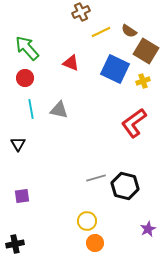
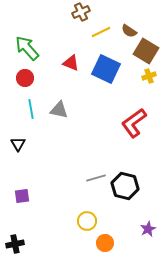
blue square: moved 9 px left
yellow cross: moved 6 px right, 5 px up
orange circle: moved 10 px right
